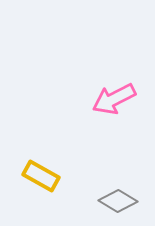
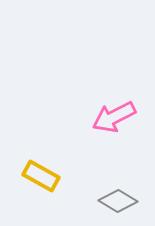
pink arrow: moved 18 px down
